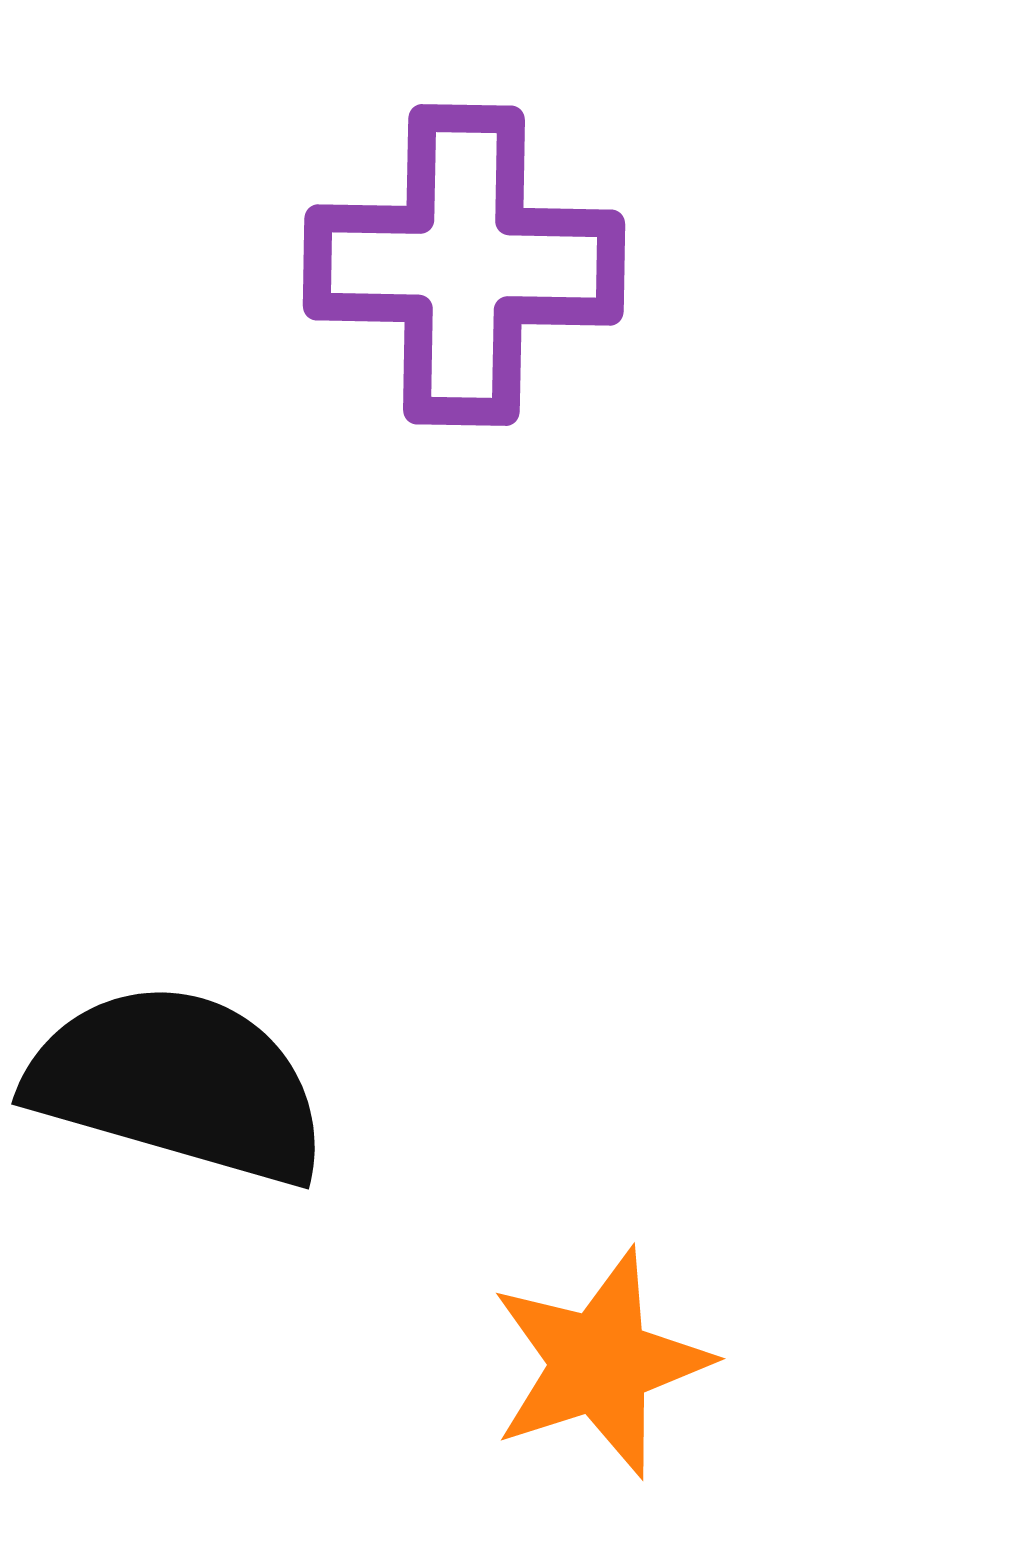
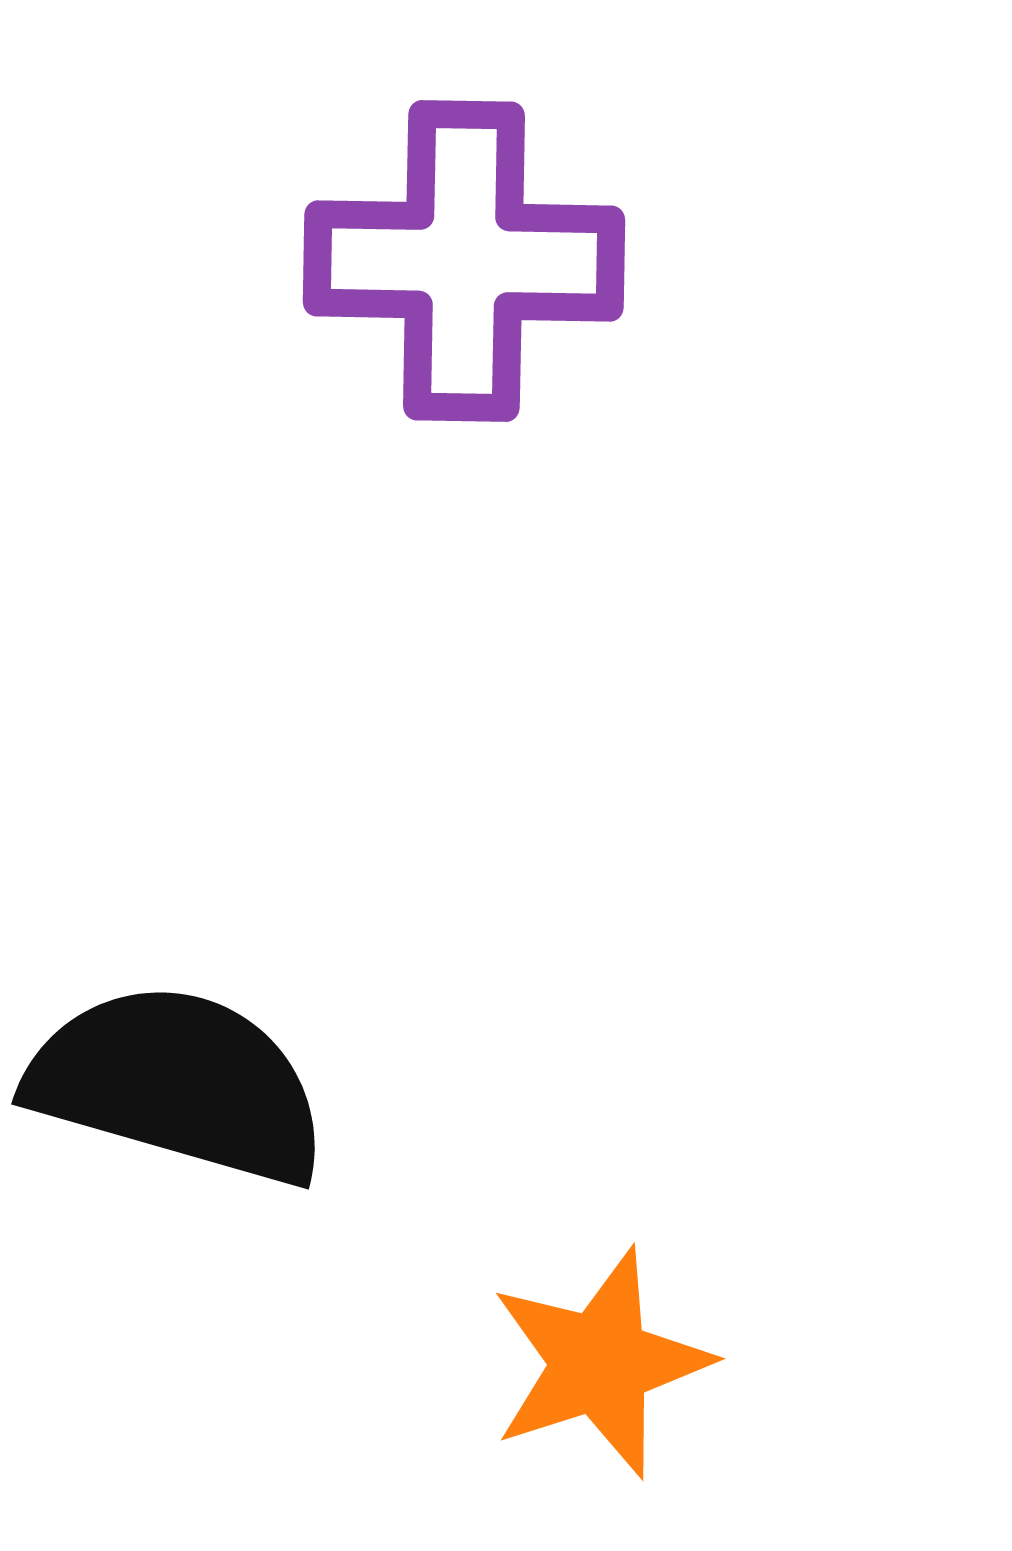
purple cross: moved 4 px up
